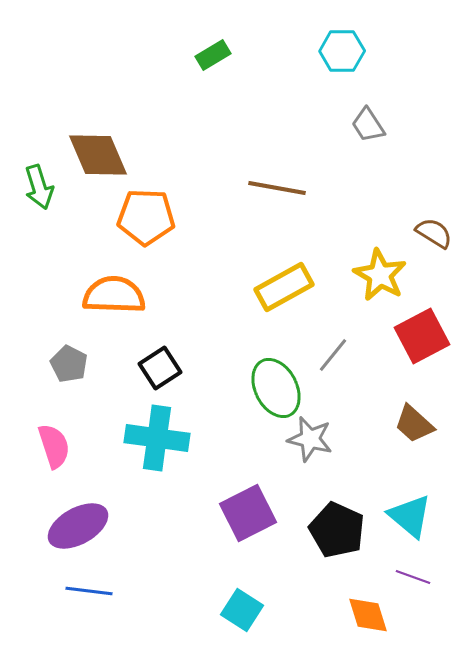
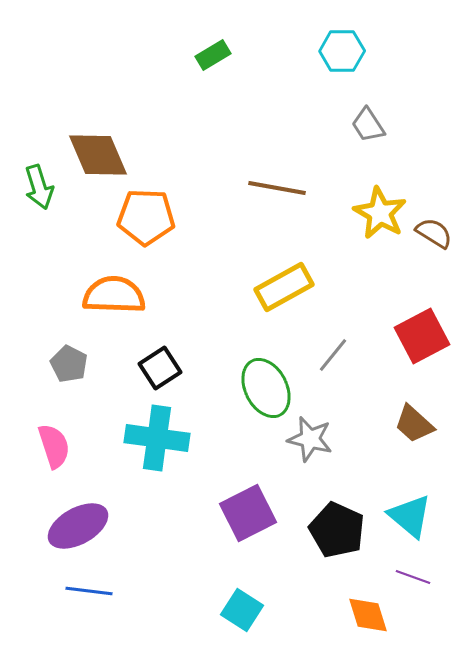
yellow star: moved 62 px up
green ellipse: moved 10 px left
